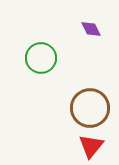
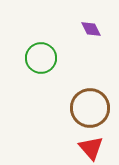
red triangle: moved 2 px down; rotated 20 degrees counterclockwise
